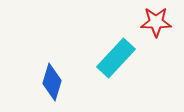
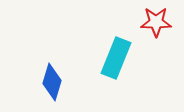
cyan rectangle: rotated 21 degrees counterclockwise
